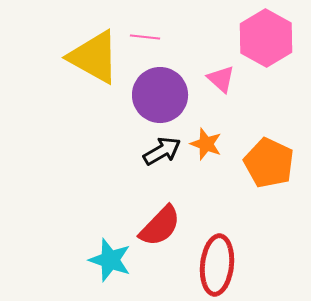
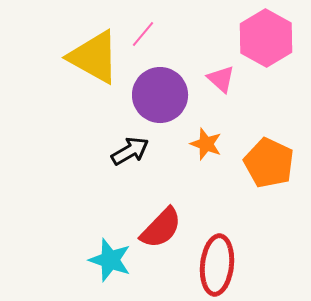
pink line: moved 2 px left, 3 px up; rotated 56 degrees counterclockwise
black arrow: moved 32 px left
red semicircle: moved 1 px right, 2 px down
